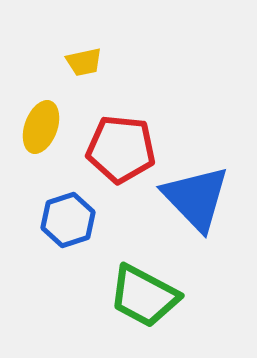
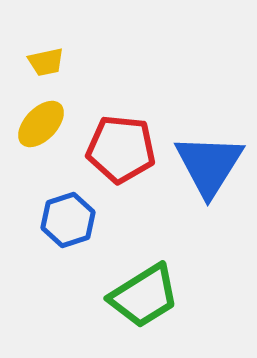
yellow trapezoid: moved 38 px left
yellow ellipse: moved 3 px up; rotated 24 degrees clockwise
blue triangle: moved 13 px right, 33 px up; rotated 16 degrees clockwise
green trapezoid: rotated 60 degrees counterclockwise
